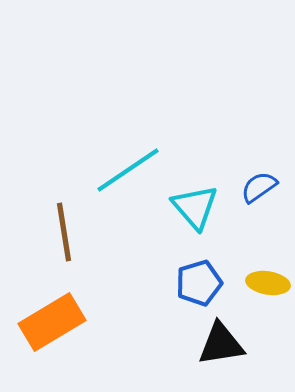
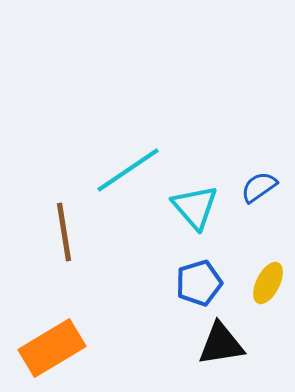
yellow ellipse: rotated 72 degrees counterclockwise
orange rectangle: moved 26 px down
